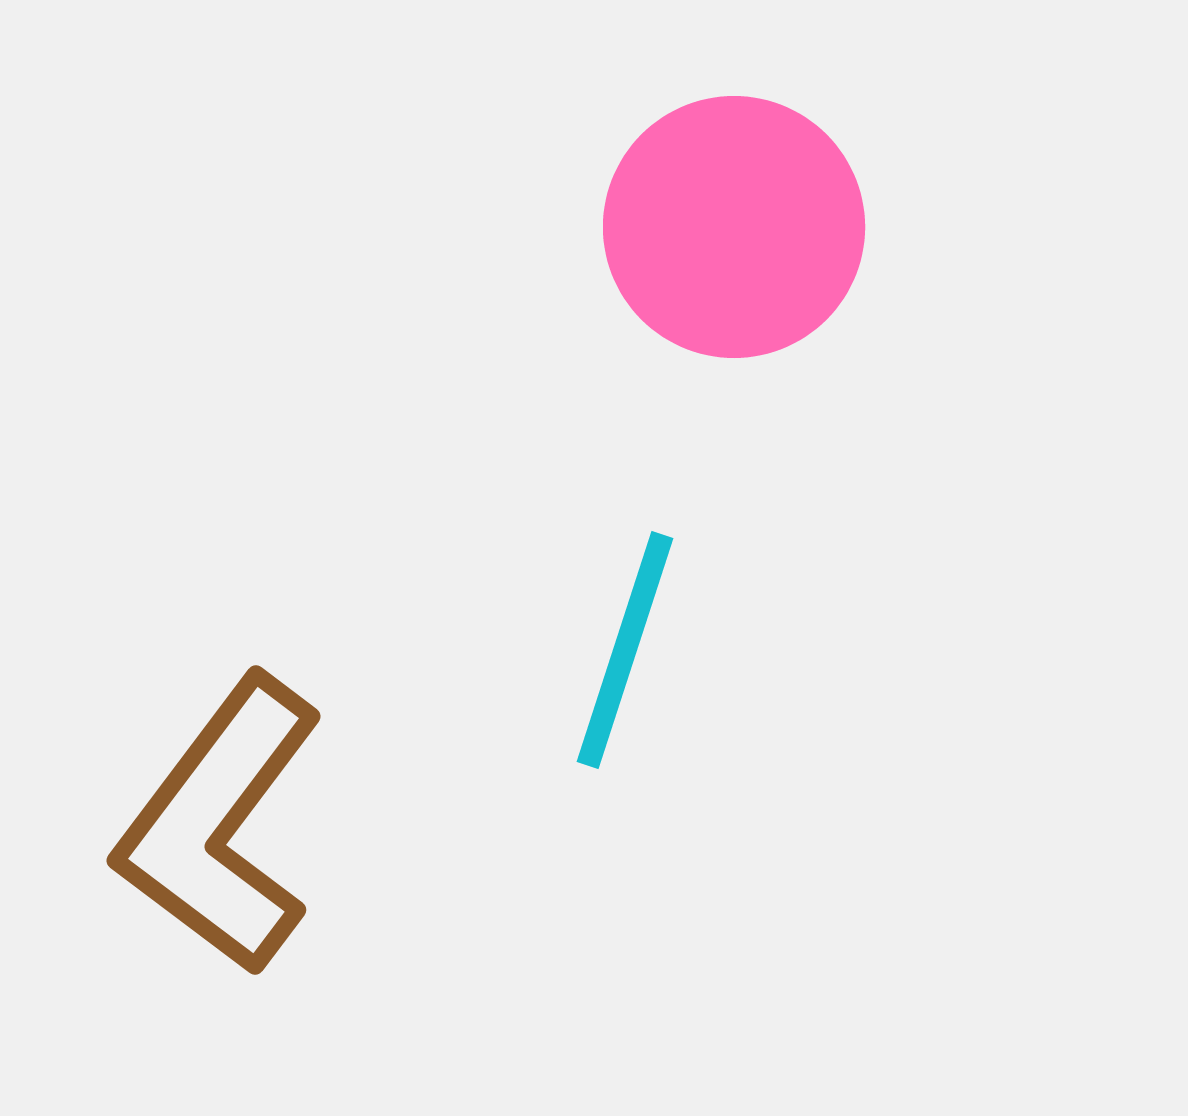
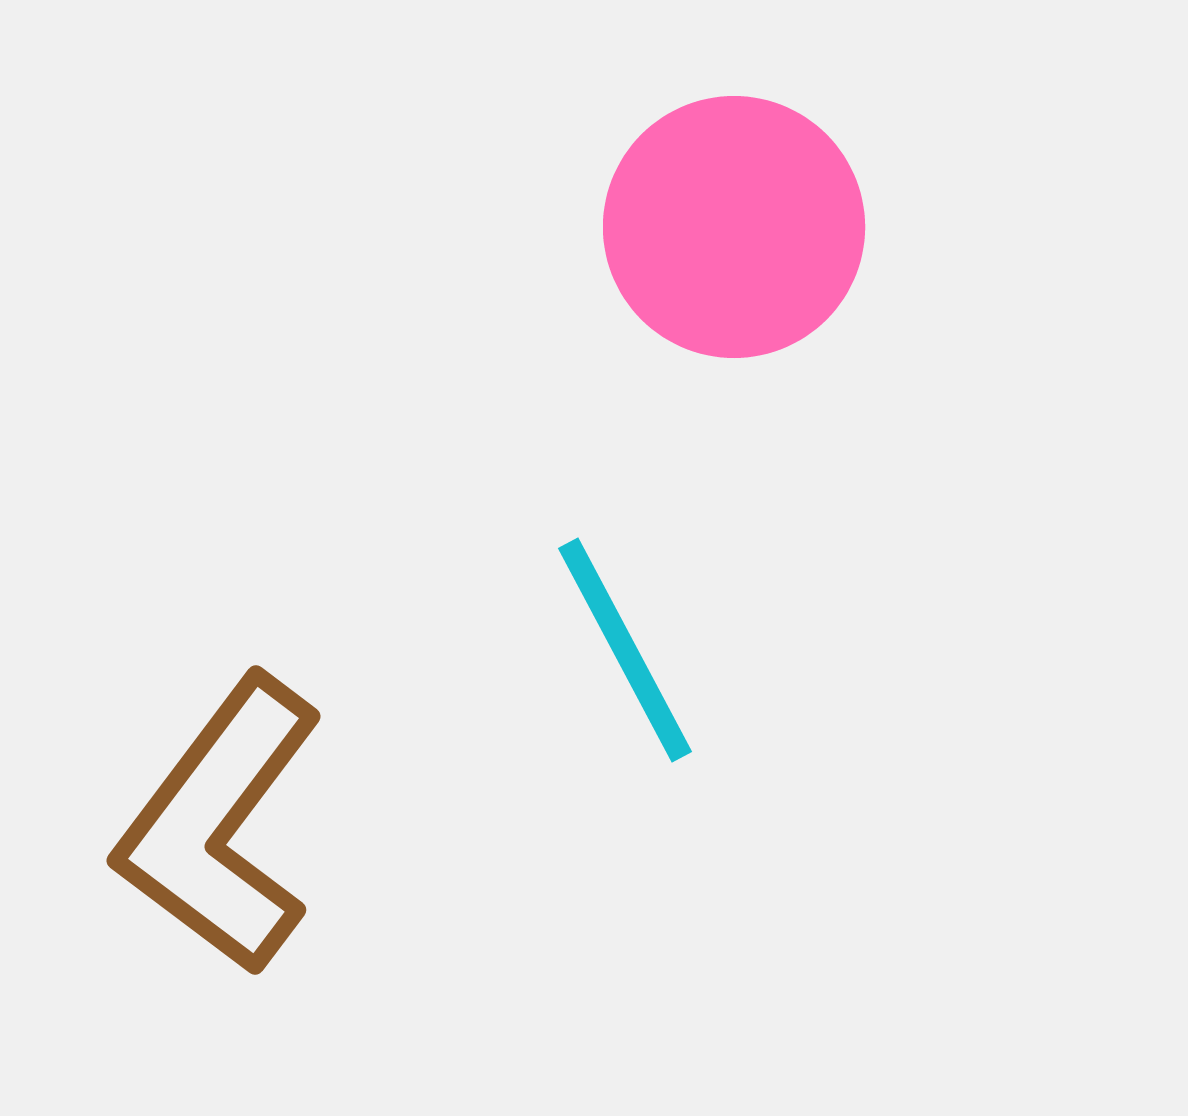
cyan line: rotated 46 degrees counterclockwise
